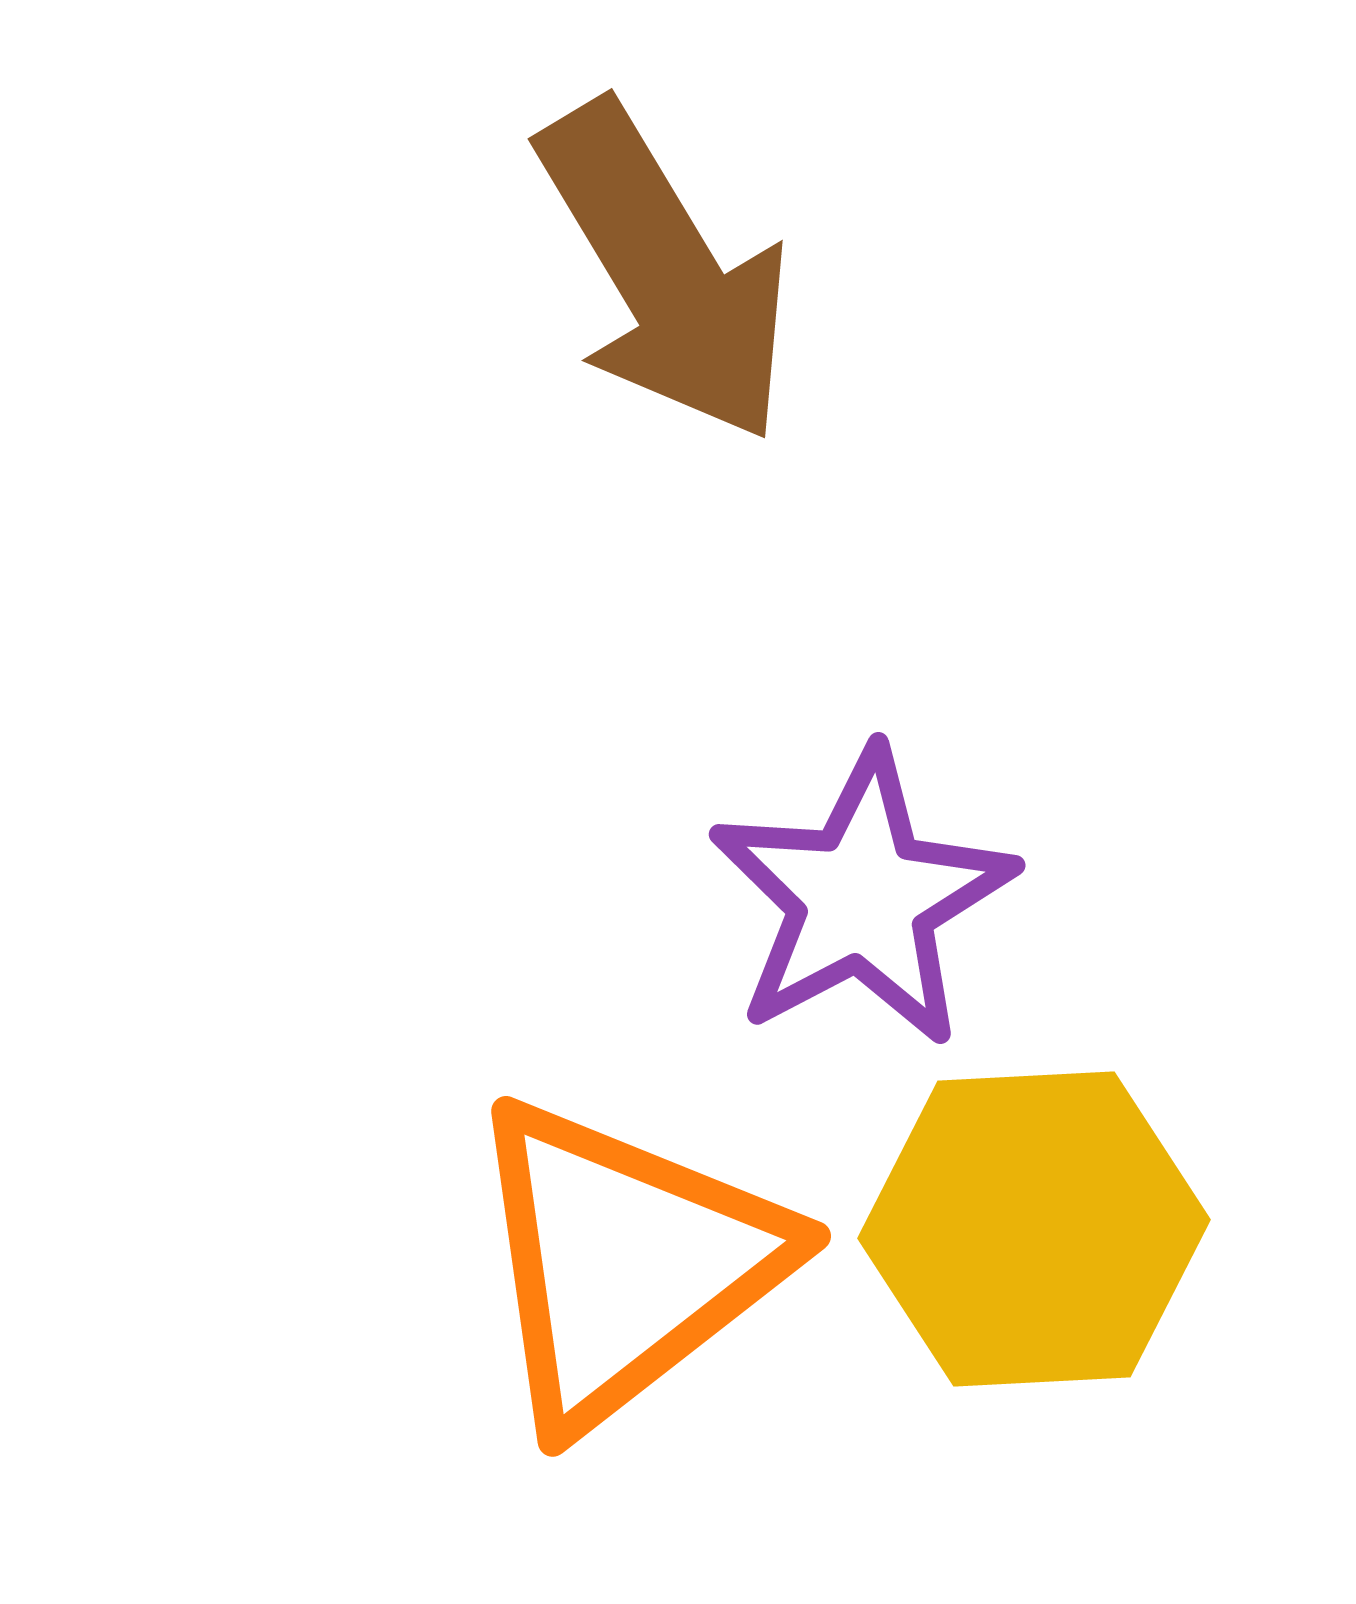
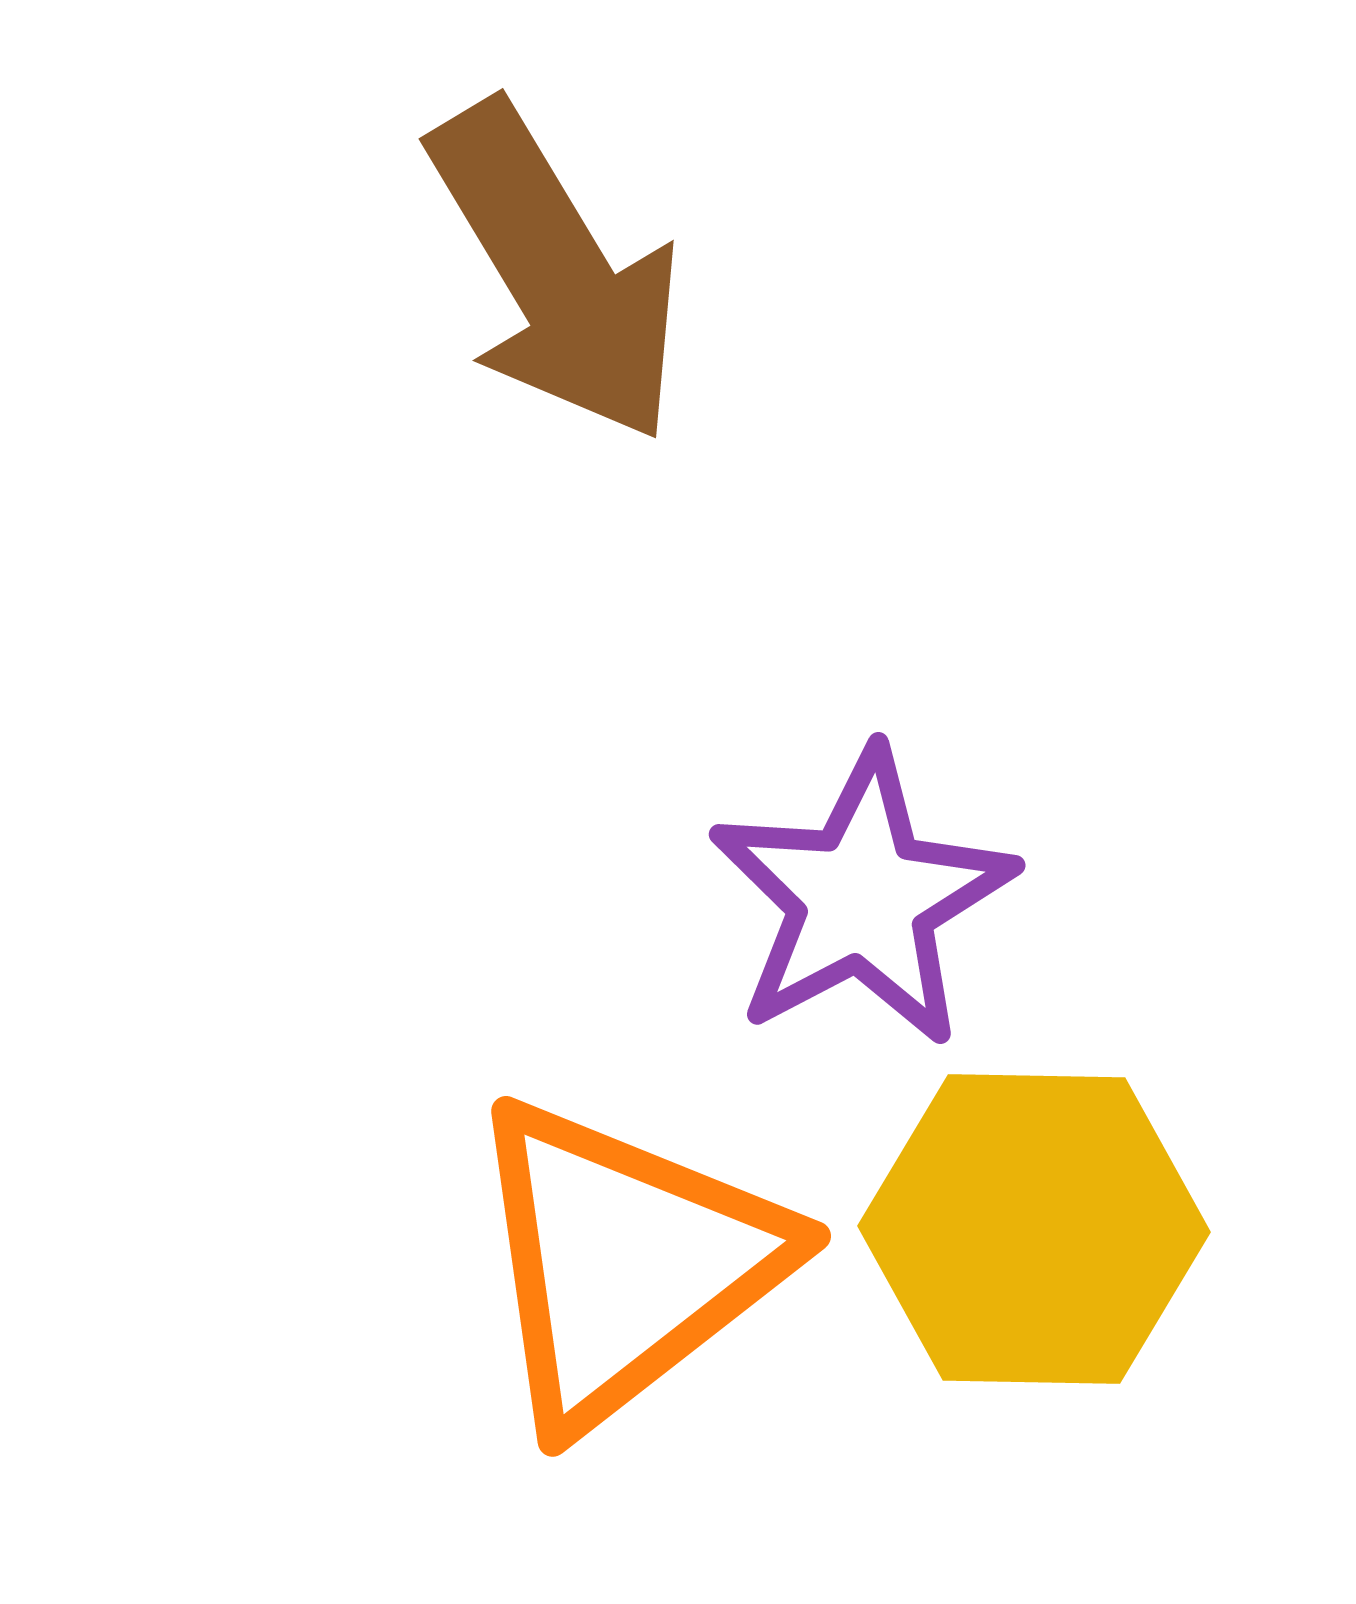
brown arrow: moved 109 px left
yellow hexagon: rotated 4 degrees clockwise
